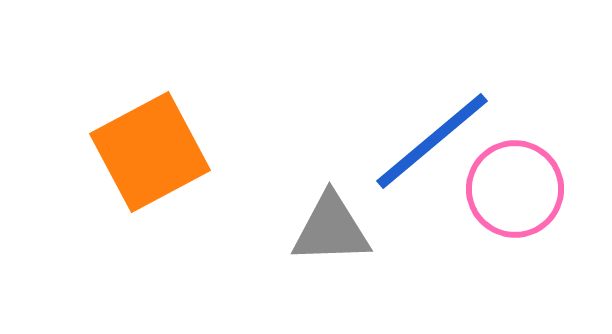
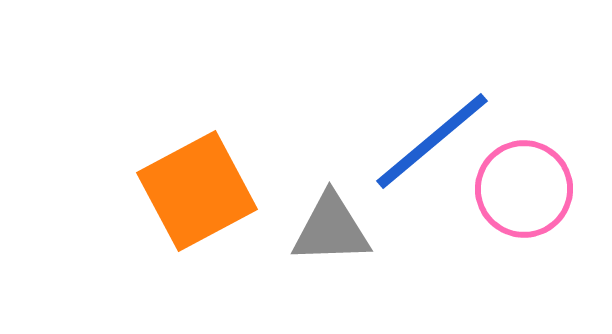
orange square: moved 47 px right, 39 px down
pink circle: moved 9 px right
